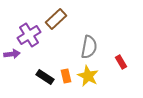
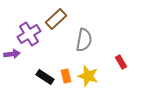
purple cross: moved 1 px up
gray semicircle: moved 5 px left, 7 px up
yellow star: rotated 10 degrees counterclockwise
